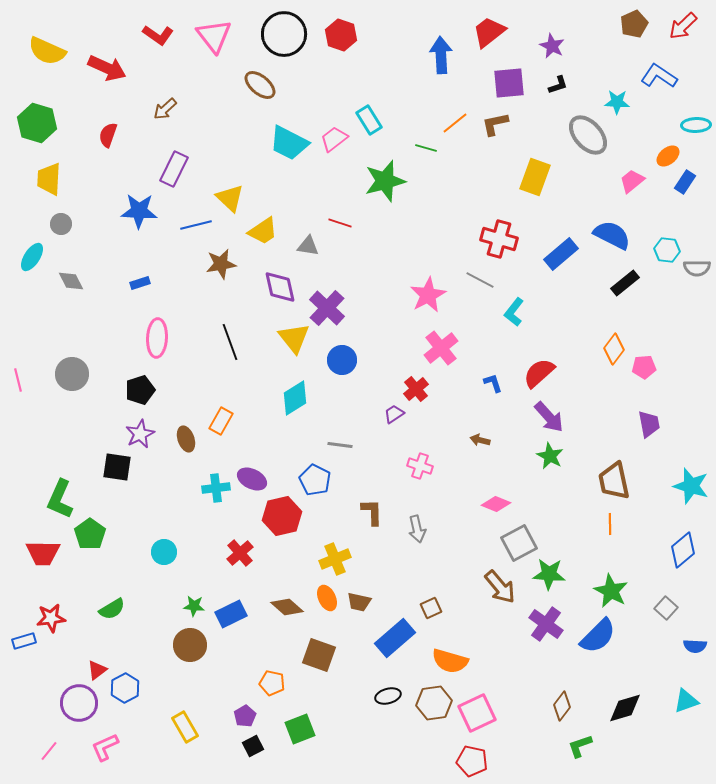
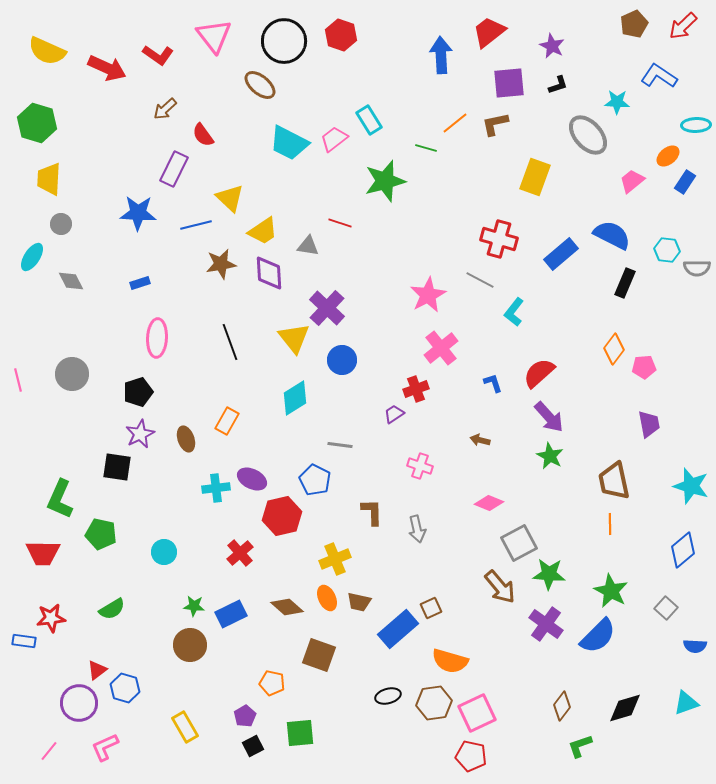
black circle at (284, 34): moved 7 px down
red L-shape at (158, 35): moved 20 px down
red semicircle at (108, 135): moved 95 px right; rotated 55 degrees counterclockwise
blue star at (139, 211): moved 1 px left, 2 px down
black rectangle at (625, 283): rotated 28 degrees counterclockwise
purple diamond at (280, 287): moved 11 px left, 14 px up; rotated 9 degrees clockwise
red cross at (416, 389): rotated 20 degrees clockwise
black pentagon at (140, 390): moved 2 px left, 2 px down
orange rectangle at (221, 421): moved 6 px right
pink diamond at (496, 504): moved 7 px left, 1 px up
green pentagon at (90, 534): moved 11 px right; rotated 24 degrees counterclockwise
blue rectangle at (395, 638): moved 3 px right, 9 px up
blue rectangle at (24, 641): rotated 25 degrees clockwise
blue hexagon at (125, 688): rotated 16 degrees counterclockwise
cyan triangle at (686, 701): moved 2 px down
green square at (300, 729): moved 4 px down; rotated 16 degrees clockwise
red pentagon at (472, 761): moved 1 px left, 5 px up
